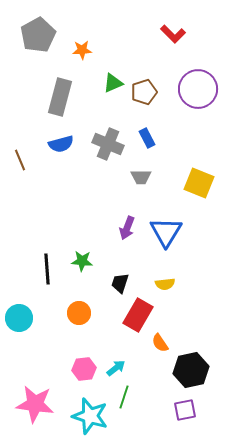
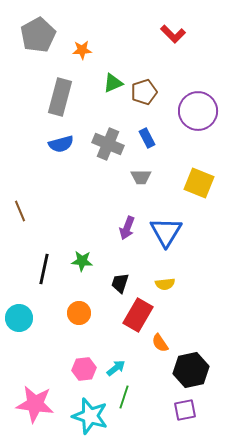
purple circle: moved 22 px down
brown line: moved 51 px down
black line: moved 3 px left; rotated 16 degrees clockwise
